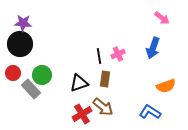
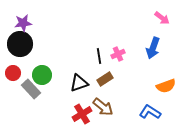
purple star: rotated 12 degrees counterclockwise
brown rectangle: rotated 49 degrees clockwise
